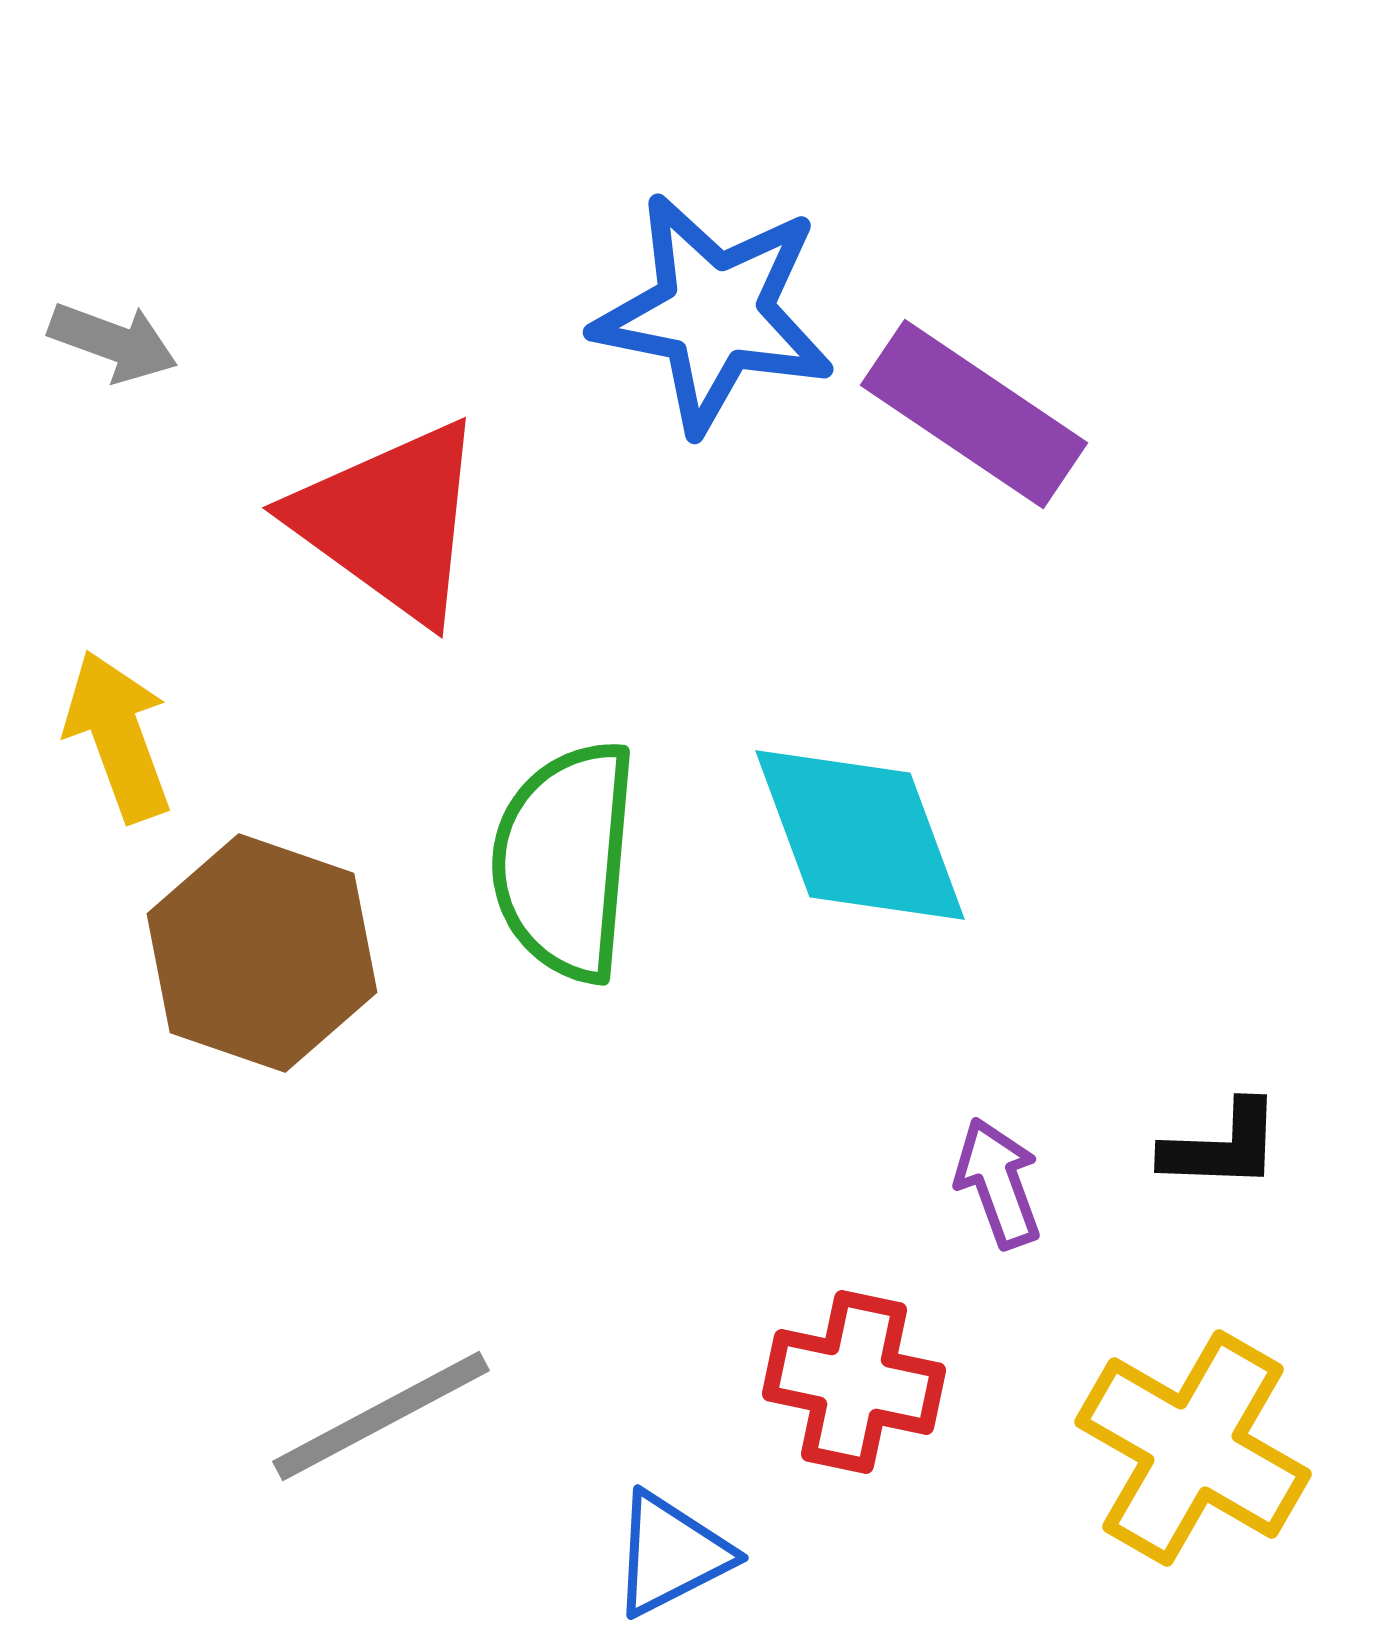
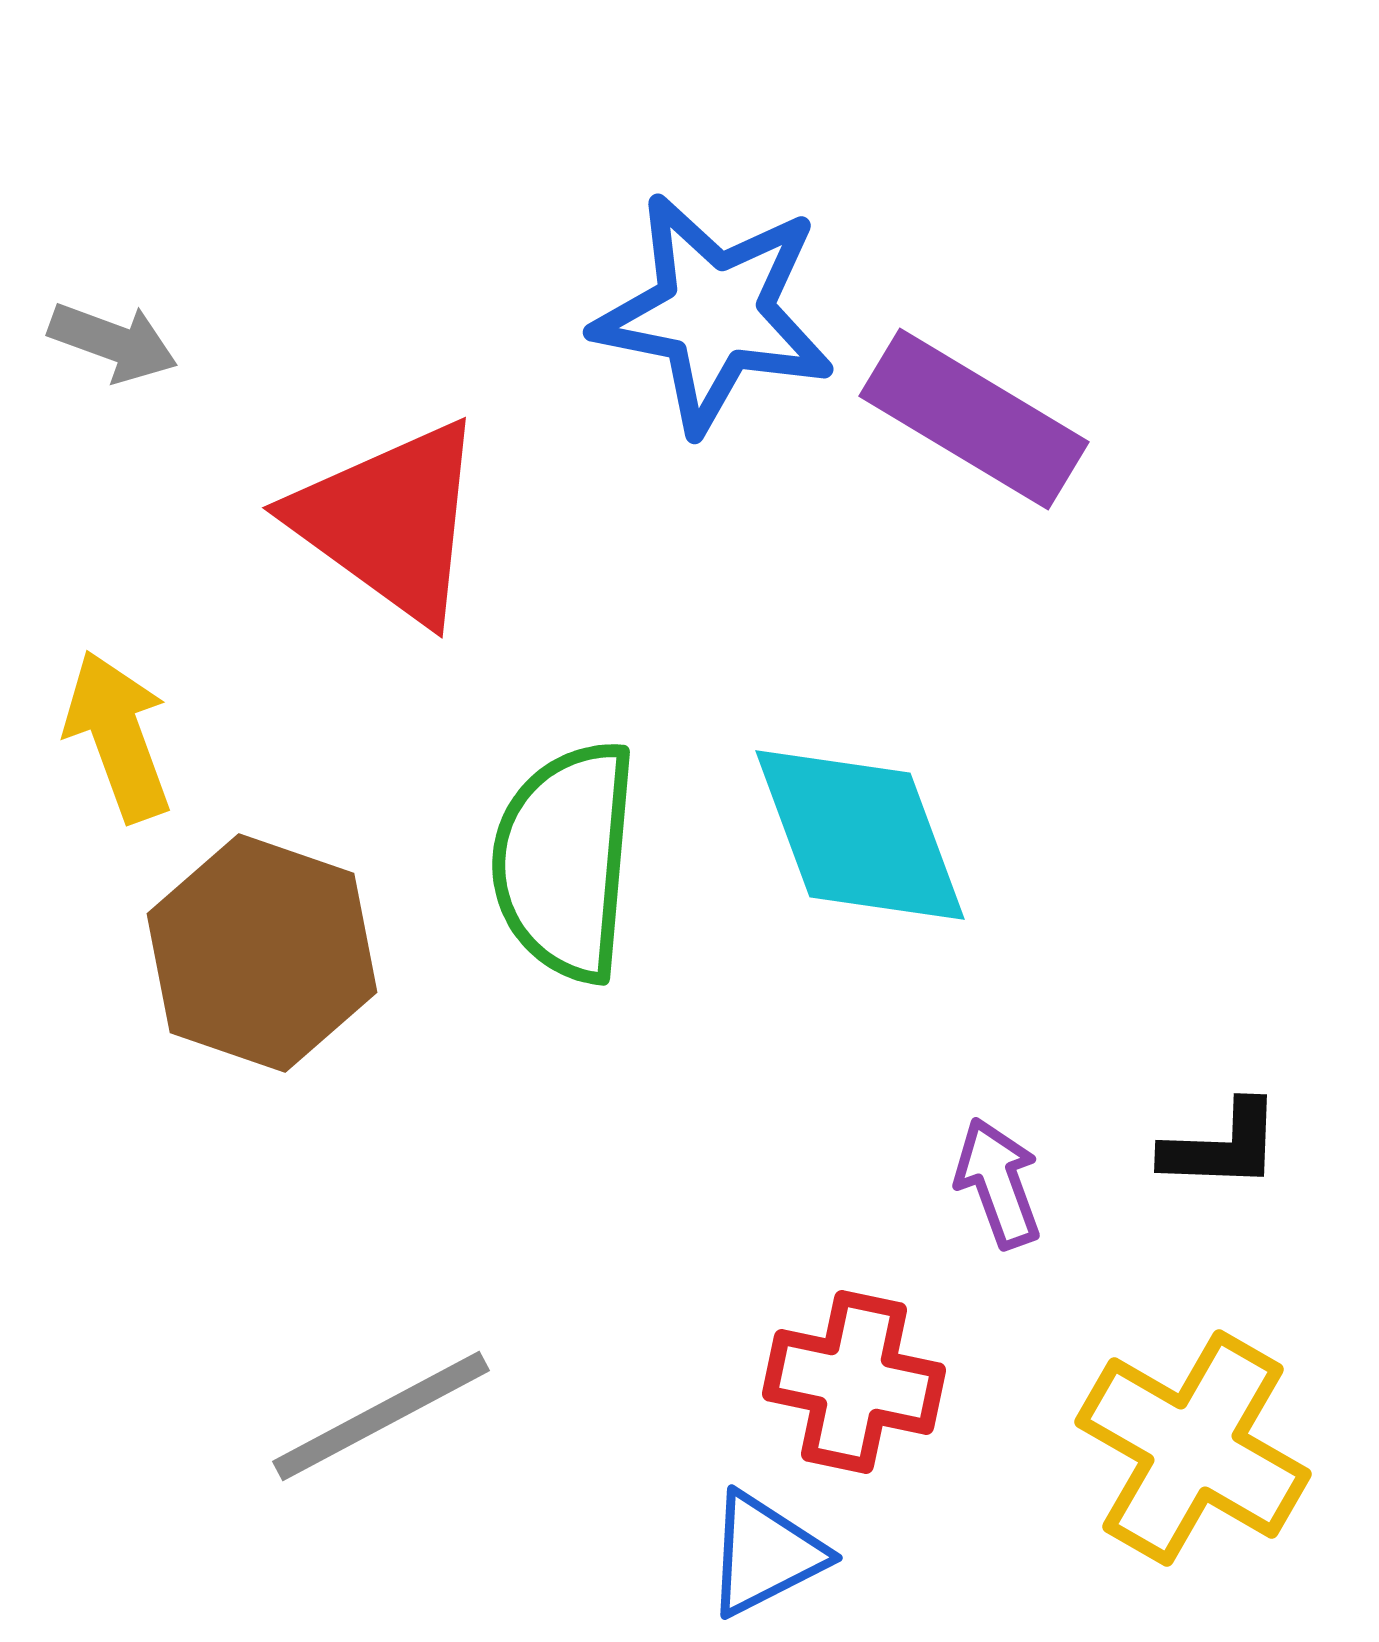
purple rectangle: moved 5 px down; rotated 3 degrees counterclockwise
blue triangle: moved 94 px right
